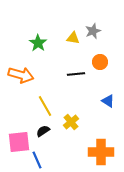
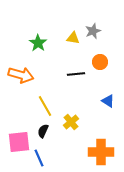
black semicircle: rotated 32 degrees counterclockwise
blue line: moved 2 px right, 2 px up
